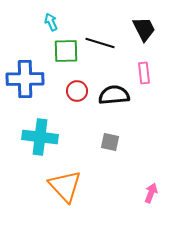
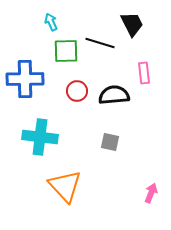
black trapezoid: moved 12 px left, 5 px up
